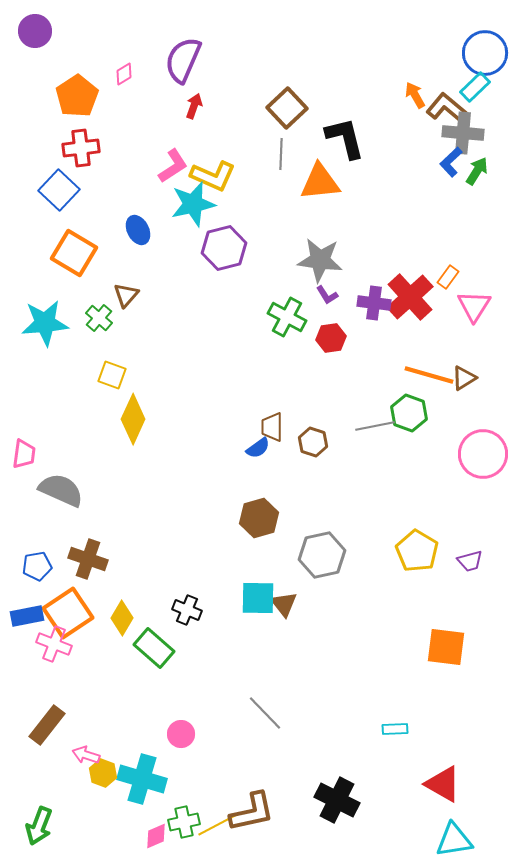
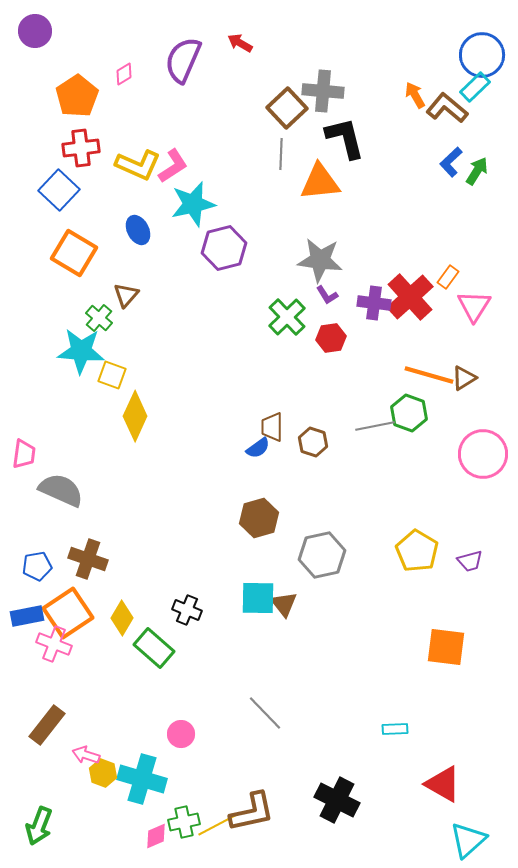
blue circle at (485, 53): moved 3 px left, 2 px down
red arrow at (194, 106): moved 46 px right, 63 px up; rotated 80 degrees counterclockwise
gray cross at (463, 133): moved 140 px left, 42 px up
yellow L-shape at (213, 176): moved 75 px left, 11 px up
green cross at (287, 317): rotated 18 degrees clockwise
cyan star at (45, 323): moved 36 px right, 28 px down; rotated 9 degrees clockwise
yellow diamond at (133, 419): moved 2 px right, 3 px up
cyan triangle at (454, 840): moved 14 px right; rotated 33 degrees counterclockwise
